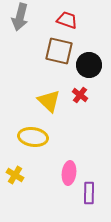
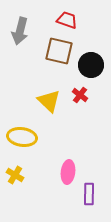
gray arrow: moved 14 px down
black circle: moved 2 px right
yellow ellipse: moved 11 px left
pink ellipse: moved 1 px left, 1 px up
purple rectangle: moved 1 px down
